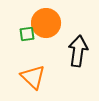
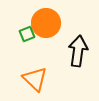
green square: rotated 14 degrees counterclockwise
orange triangle: moved 2 px right, 2 px down
